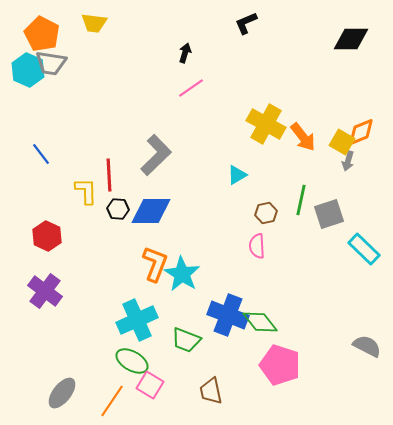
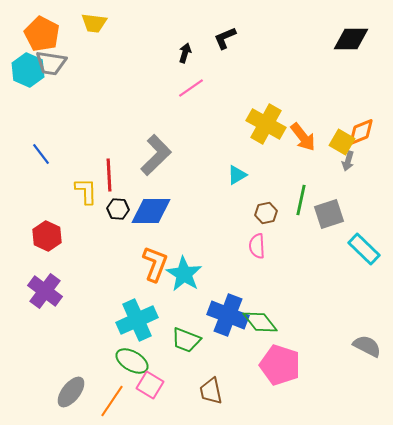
black L-shape: moved 21 px left, 15 px down
cyan star: moved 2 px right
gray ellipse: moved 9 px right, 1 px up
